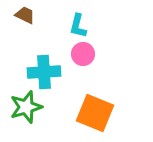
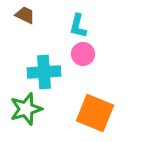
green star: moved 2 px down
